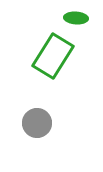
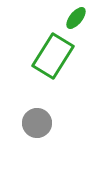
green ellipse: rotated 55 degrees counterclockwise
